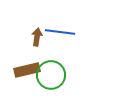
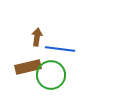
blue line: moved 17 px down
brown rectangle: moved 1 px right, 3 px up
